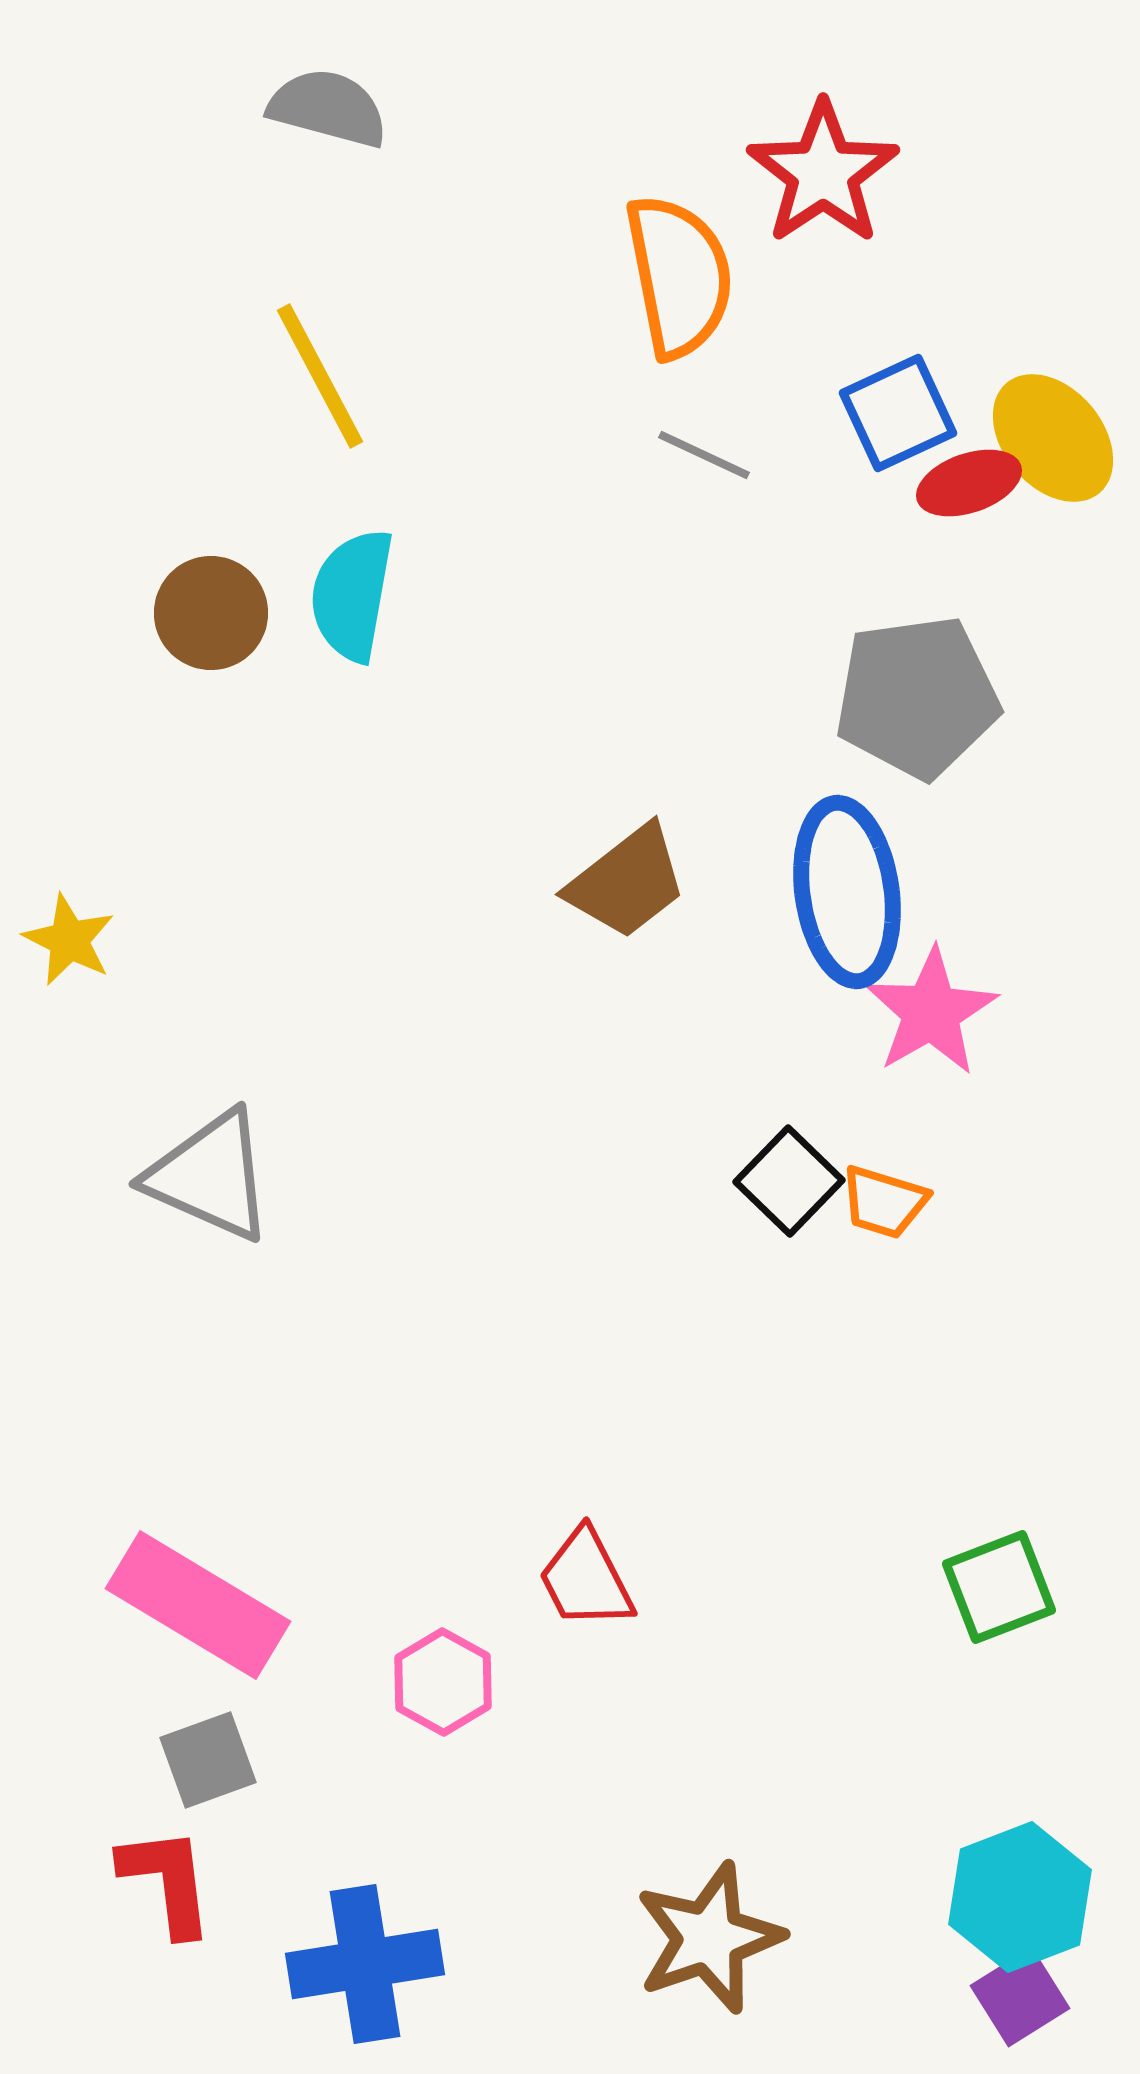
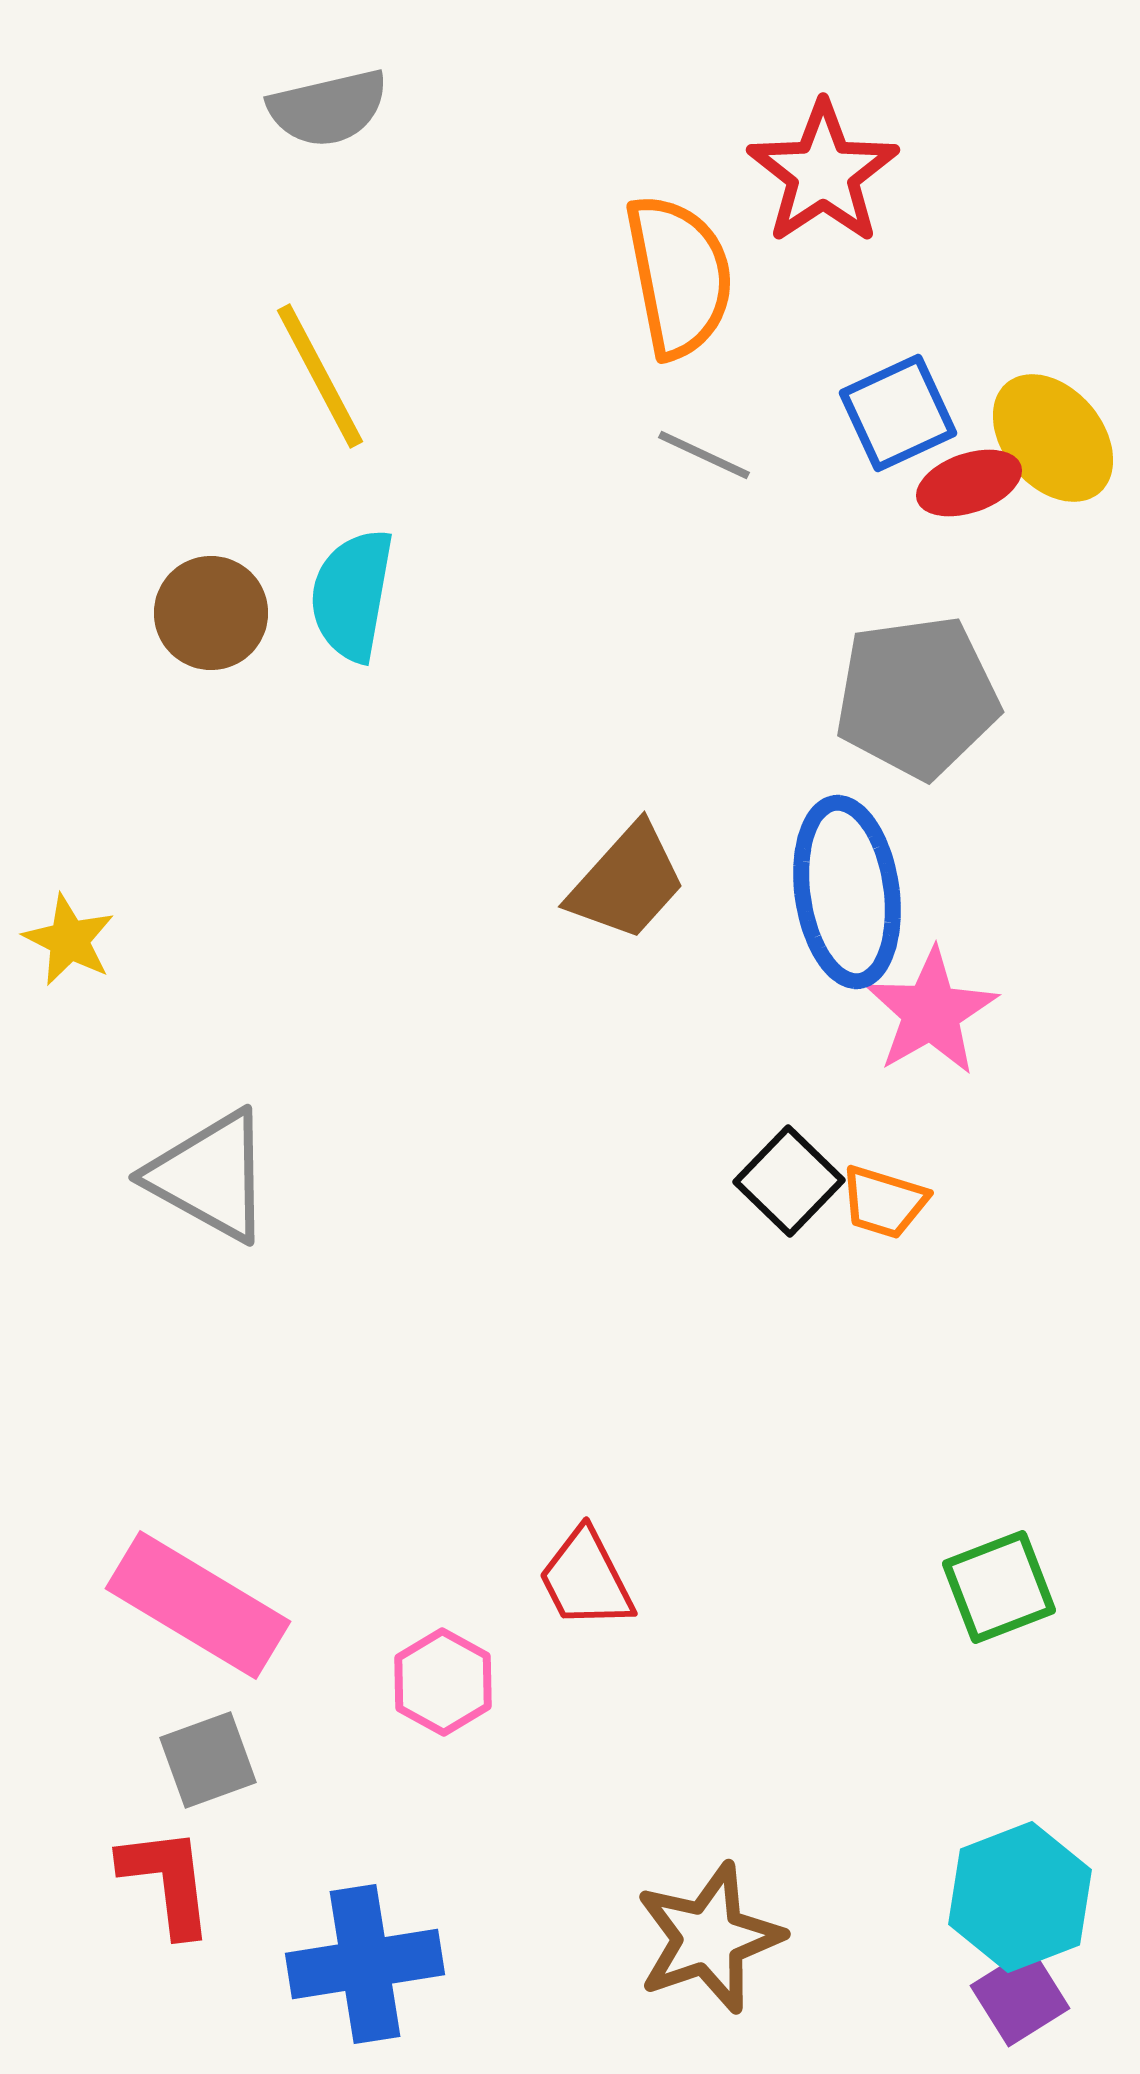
gray semicircle: rotated 152 degrees clockwise
brown trapezoid: rotated 10 degrees counterclockwise
gray triangle: rotated 5 degrees clockwise
